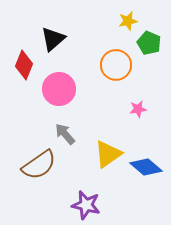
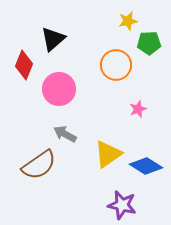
green pentagon: rotated 25 degrees counterclockwise
pink star: rotated 12 degrees counterclockwise
gray arrow: rotated 20 degrees counterclockwise
blue diamond: moved 1 px up; rotated 8 degrees counterclockwise
purple star: moved 36 px right
